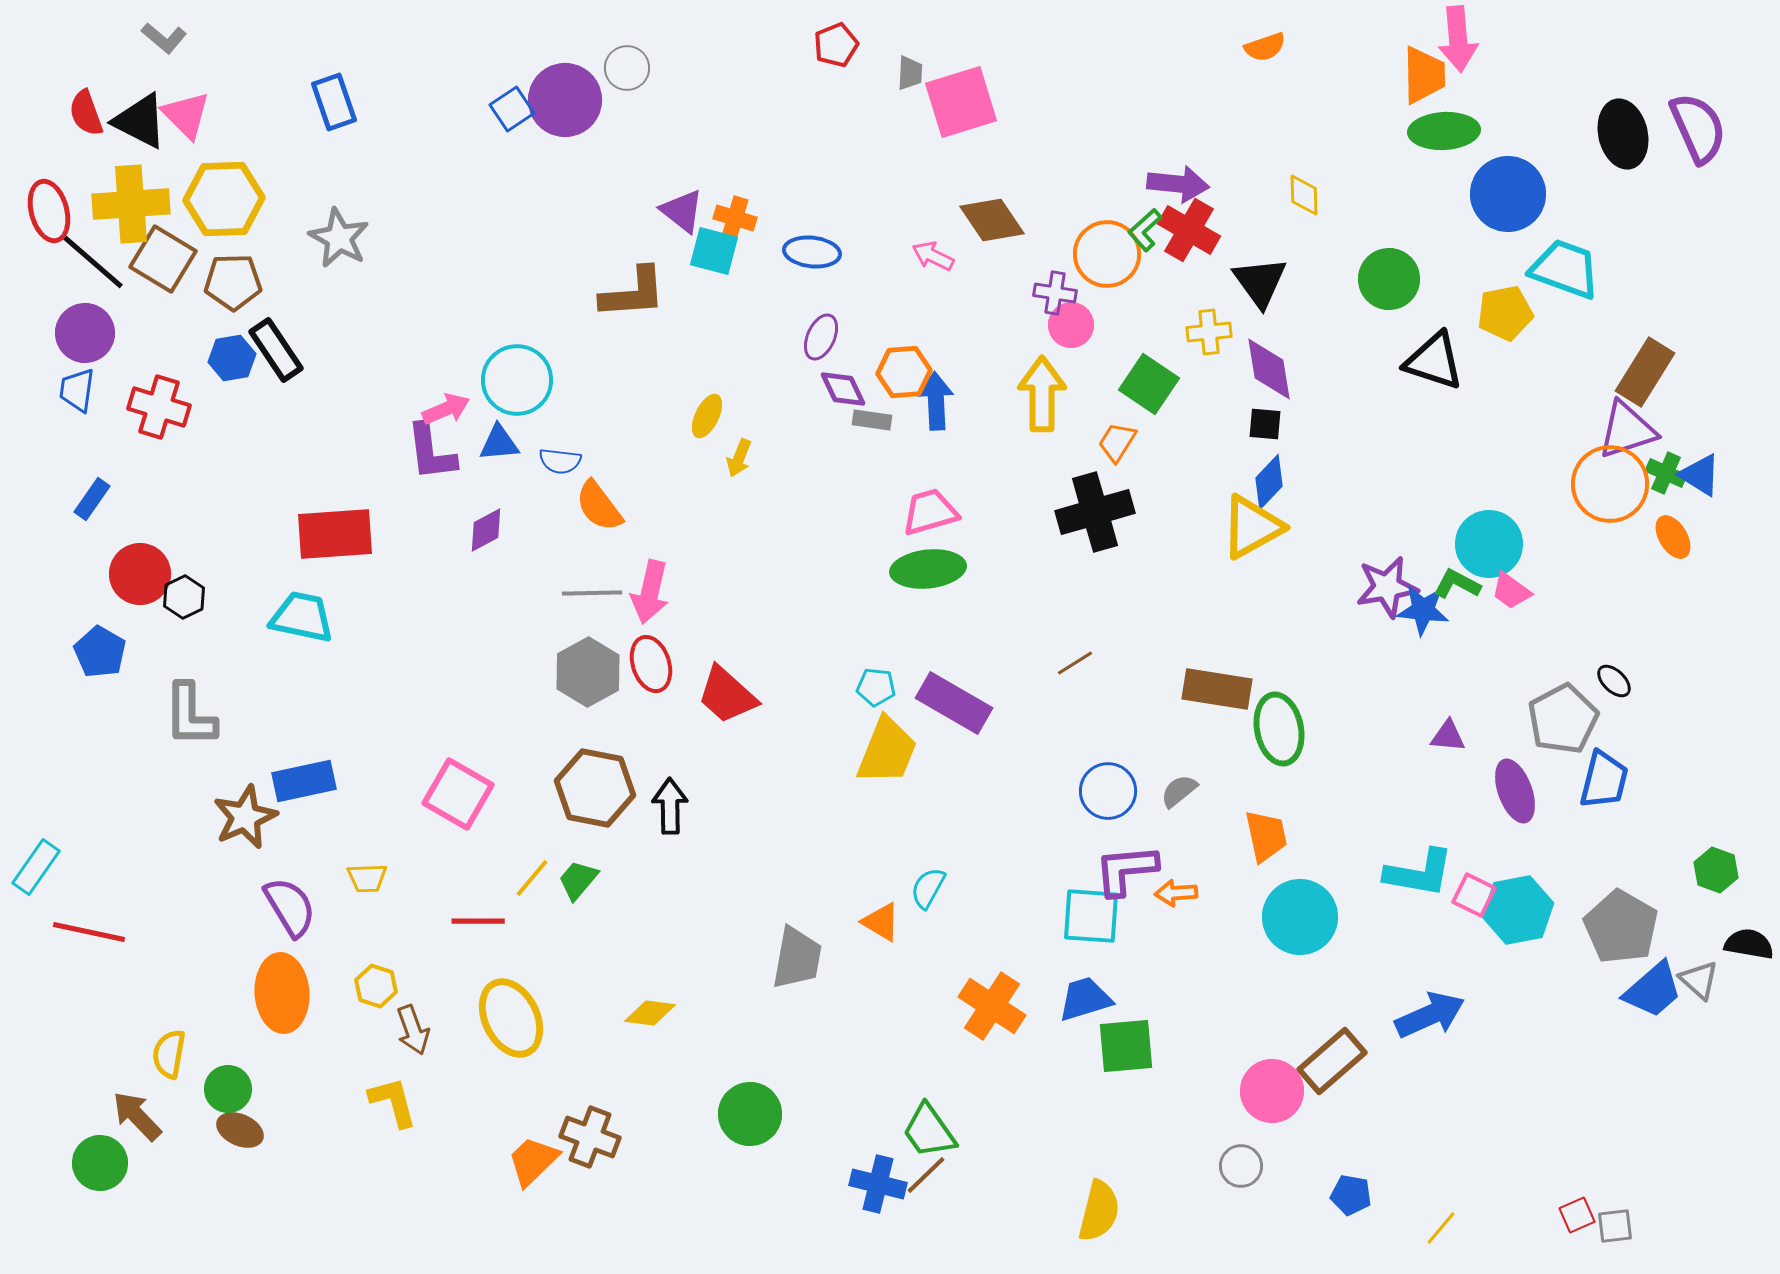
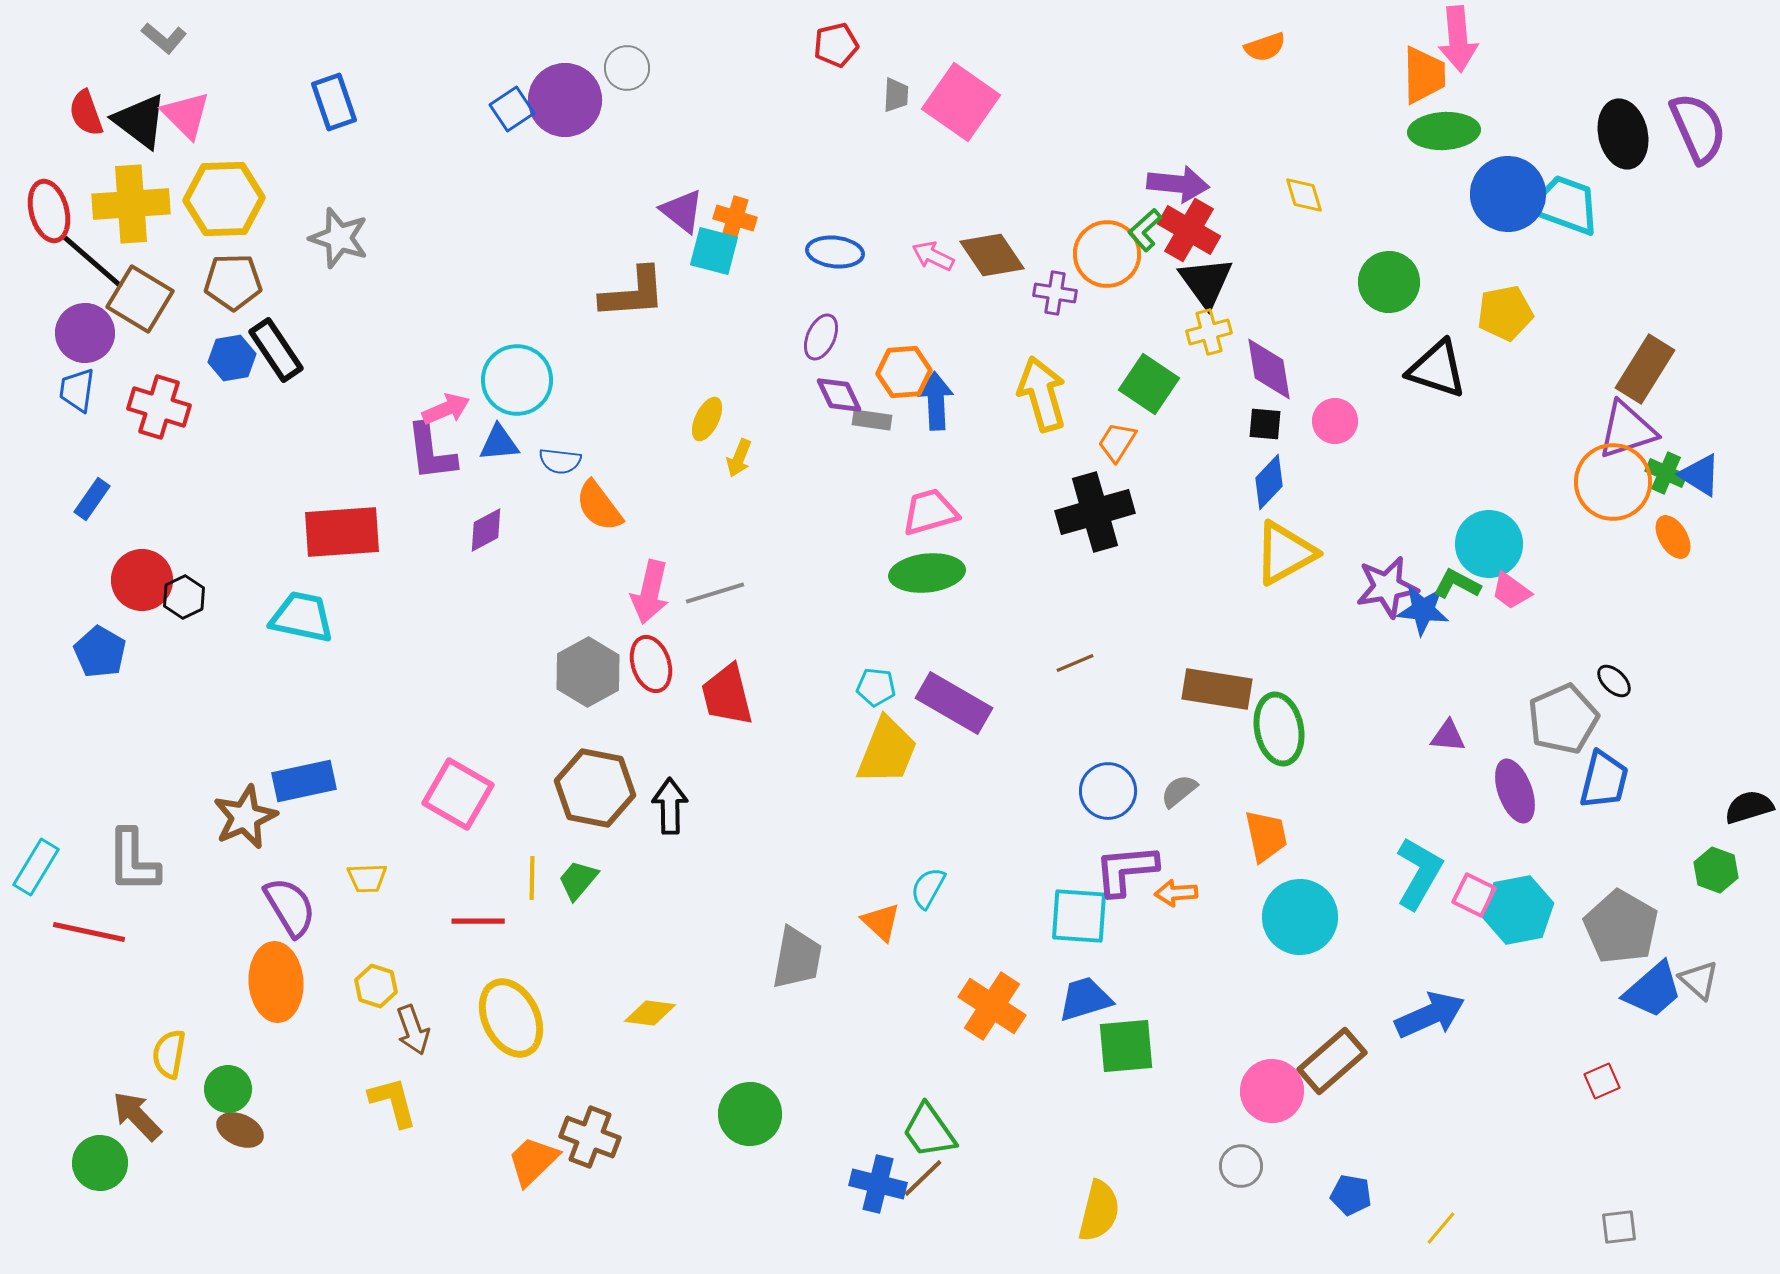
red pentagon at (836, 45): rotated 9 degrees clockwise
gray trapezoid at (910, 73): moved 14 px left, 22 px down
pink square at (961, 102): rotated 38 degrees counterclockwise
black triangle at (140, 121): rotated 10 degrees clockwise
yellow diamond at (1304, 195): rotated 15 degrees counterclockwise
brown diamond at (992, 220): moved 35 px down
gray star at (339, 238): rotated 10 degrees counterclockwise
blue ellipse at (812, 252): moved 23 px right
brown square at (163, 259): moved 23 px left, 40 px down
cyan trapezoid at (1565, 269): moved 64 px up
green circle at (1389, 279): moved 3 px down
black triangle at (1260, 282): moved 54 px left
pink circle at (1071, 325): moved 264 px right, 96 px down
yellow cross at (1209, 332): rotated 9 degrees counterclockwise
black triangle at (1434, 361): moved 3 px right, 8 px down
brown rectangle at (1645, 372): moved 3 px up
purple diamond at (843, 389): moved 4 px left, 6 px down
yellow arrow at (1042, 394): rotated 16 degrees counterclockwise
yellow ellipse at (707, 416): moved 3 px down
orange circle at (1610, 484): moved 3 px right, 2 px up
yellow triangle at (1252, 527): moved 33 px right, 26 px down
red rectangle at (335, 534): moved 7 px right, 2 px up
green ellipse at (928, 569): moved 1 px left, 4 px down
red circle at (140, 574): moved 2 px right, 6 px down
gray line at (592, 593): moved 123 px right; rotated 16 degrees counterclockwise
brown line at (1075, 663): rotated 9 degrees clockwise
red trapezoid at (727, 695): rotated 34 degrees clockwise
gray L-shape at (190, 715): moved 57 px left, 146 px down
gray pentagon at (1563, 719): rotated 4 degrees clockwise
cyan rectangle at (36, 867): rotated 4 degrees counterclockwise
cyan L-shape at (1419, 873): rotated 70 degrees counterclockwise
yellow line at (532, 878): rotated 39 degrees counterclockwise
cyan square at (1091, 916): moved 12 px left
orange triangle at (881, 922): rotated 12 degrees clockwise
black semicircle at (1749, 944): moved 137 px up; rotated 27 degrees counterclockwise
orange ellipse at (282, 993): moved 6 px left, 11 px up
brown line at (926, 1175): moved 3 px left, 3 px down
red square at (1577, 1215): moved 25 px right, 134 px up
gray square at (1615, 1226): moved 4 px right, 1 px down
